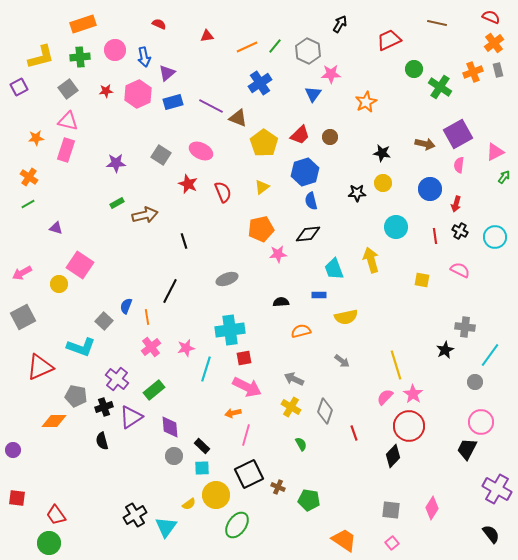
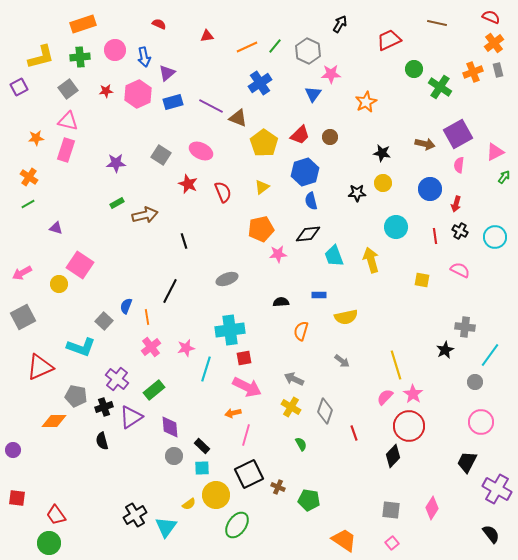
cyan trapezoid at (334, 269): moved 13 px up
orange semicircle at (301, 331): rotated 60 degrees counterclockwise
black trapezoid at (467, 449): moved 13 px down
